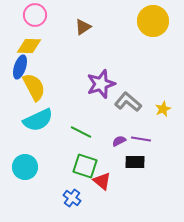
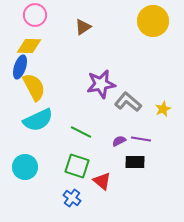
purple star: rotated 8 degrees clockwise
green square: moved 8 px left
